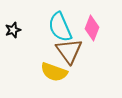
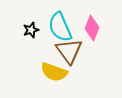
black star: moved 18 px right
